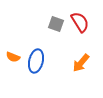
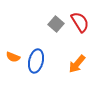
gray square: rotated 21 degrees clockwise
orange arrow: moved 4 px left, 1 px down
